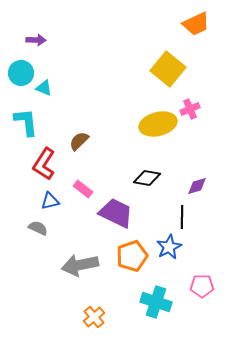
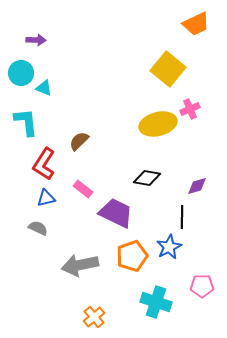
blue triangle: moved 4 px left, 3 px up
